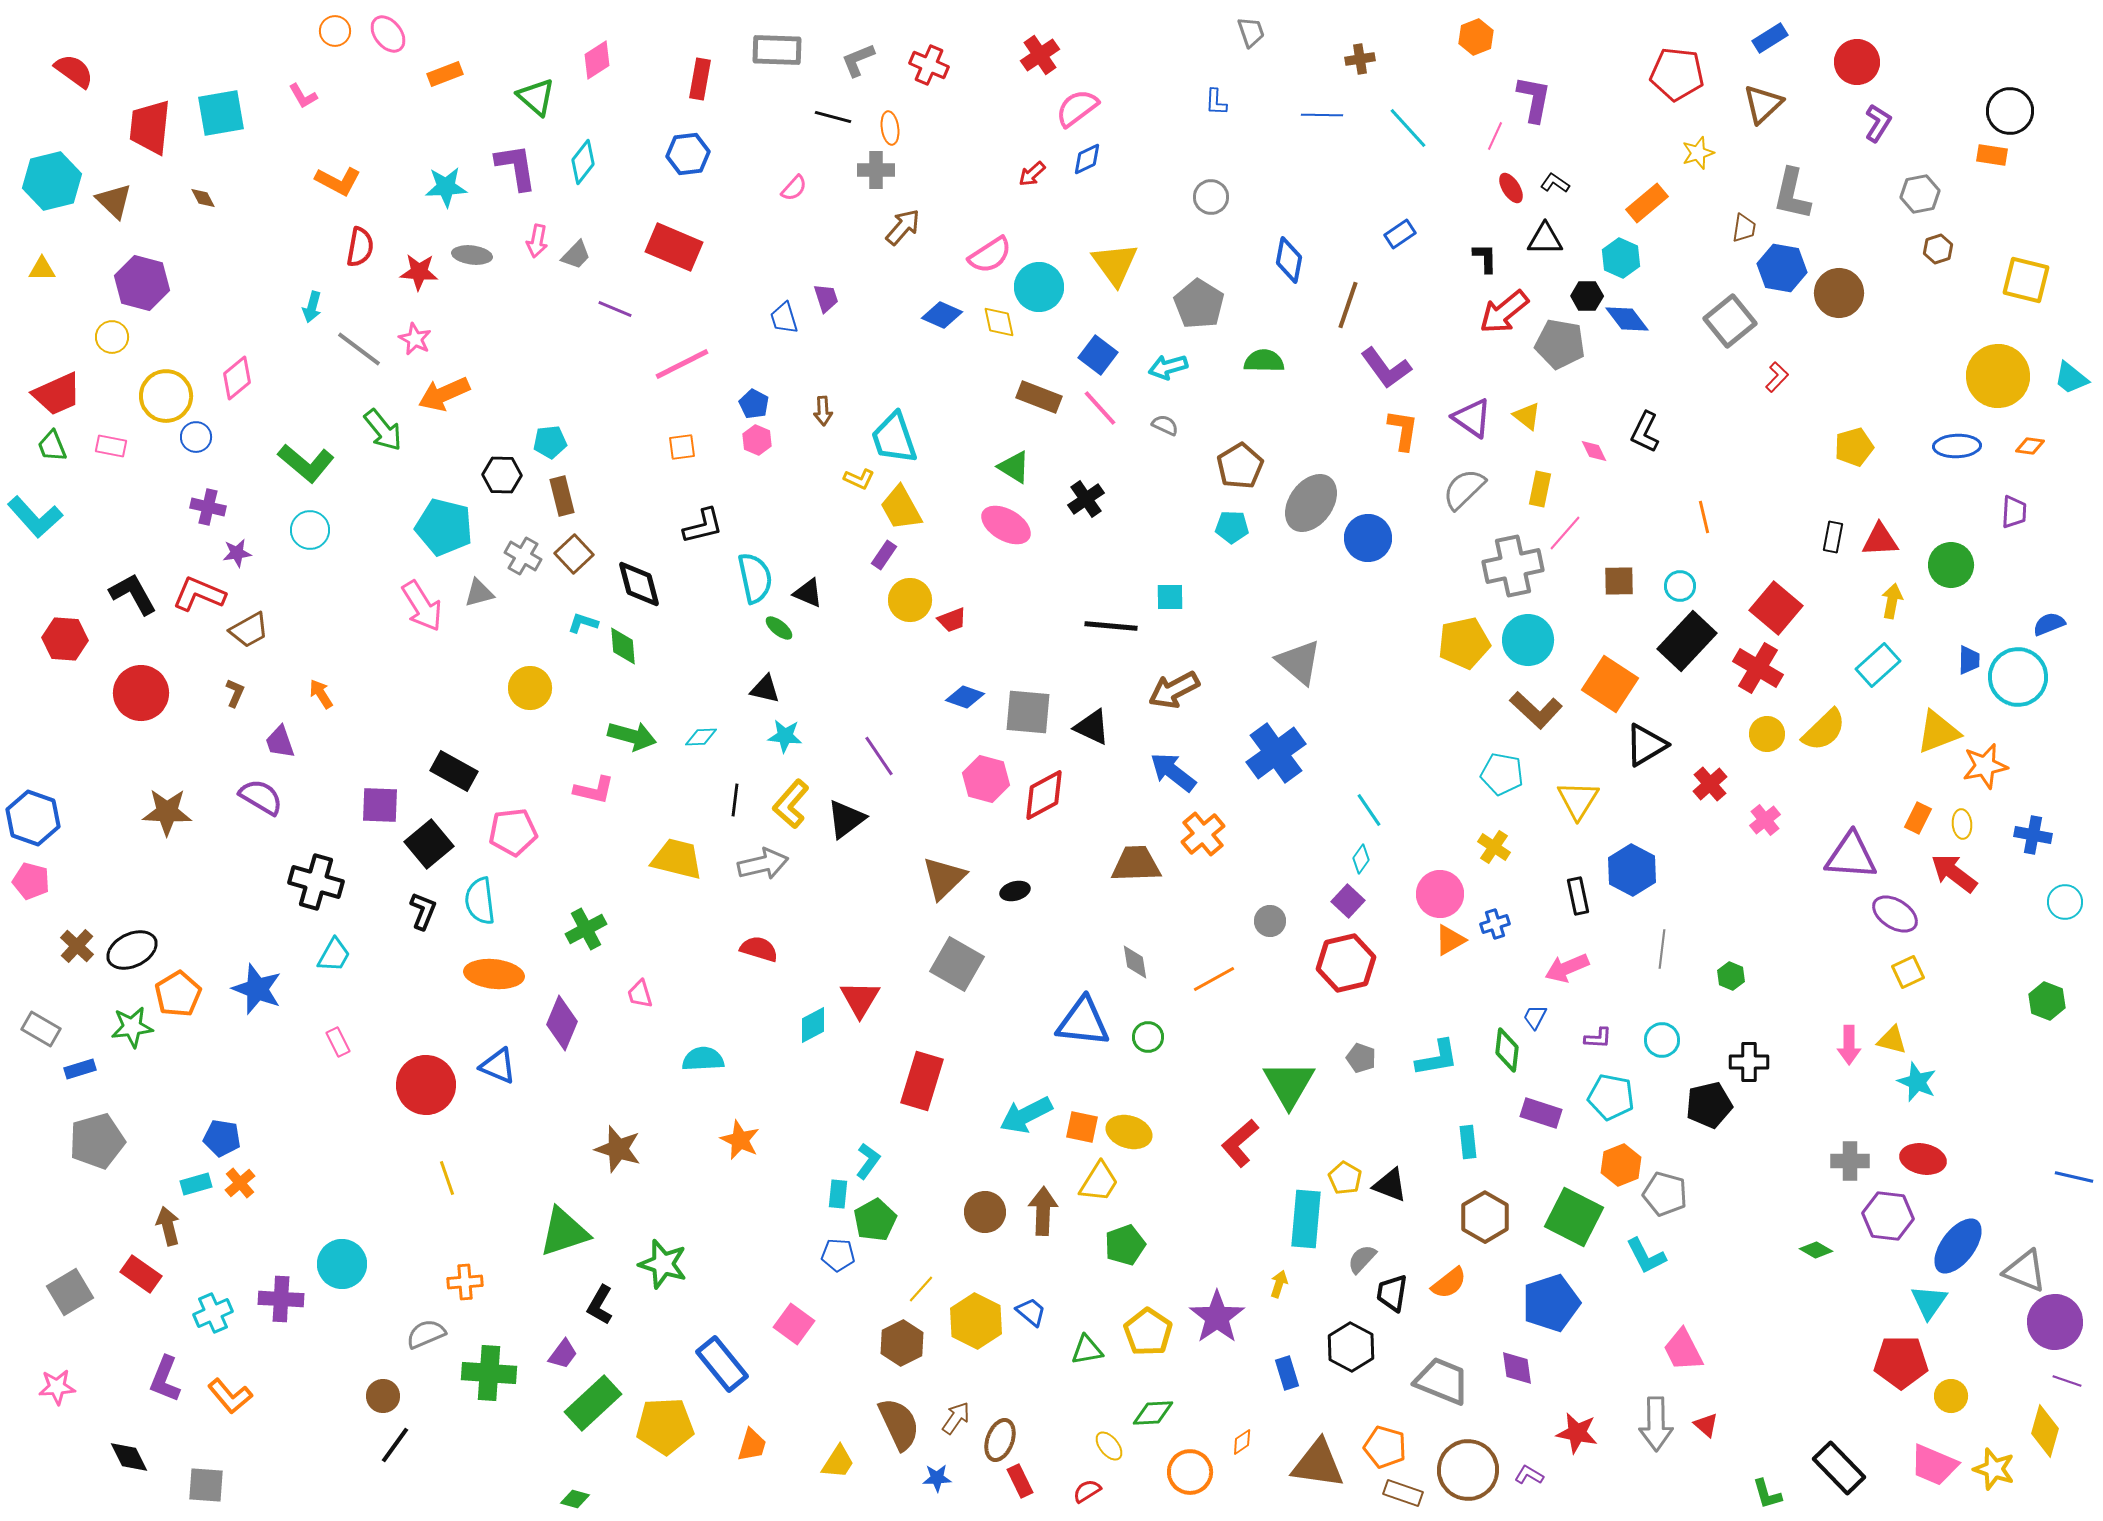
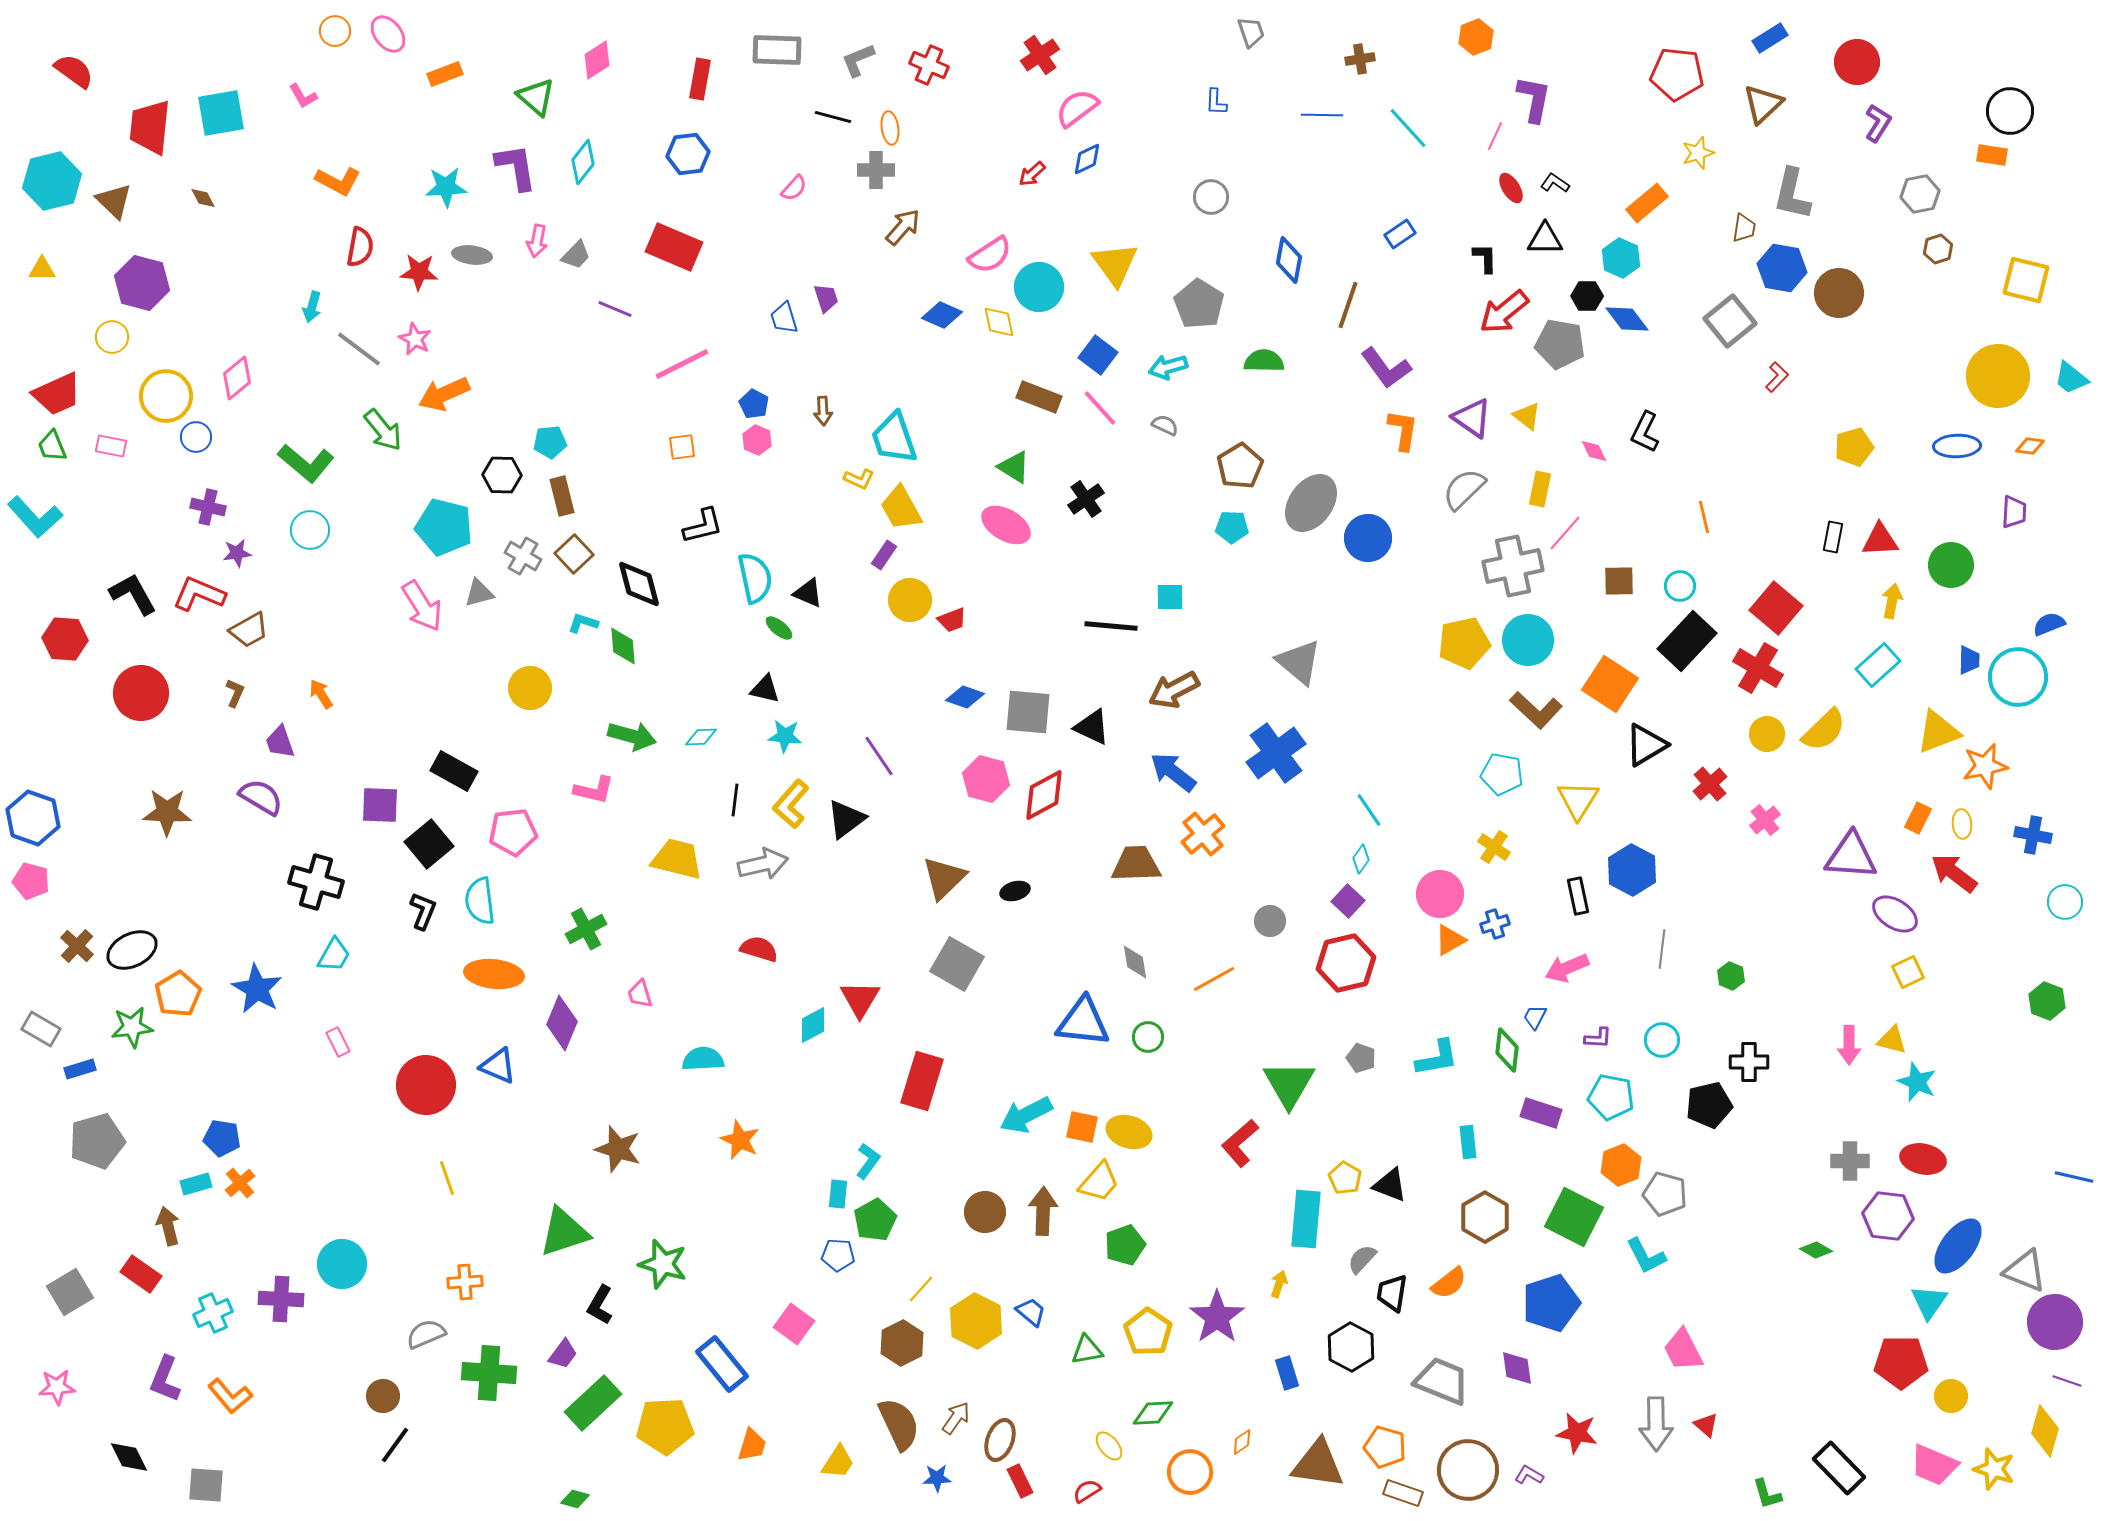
blue star at (257, 989): rotated 9 degrees clockwise
yellow trapezoid at (1099, 1182): rotated 9 degrees clockwise
